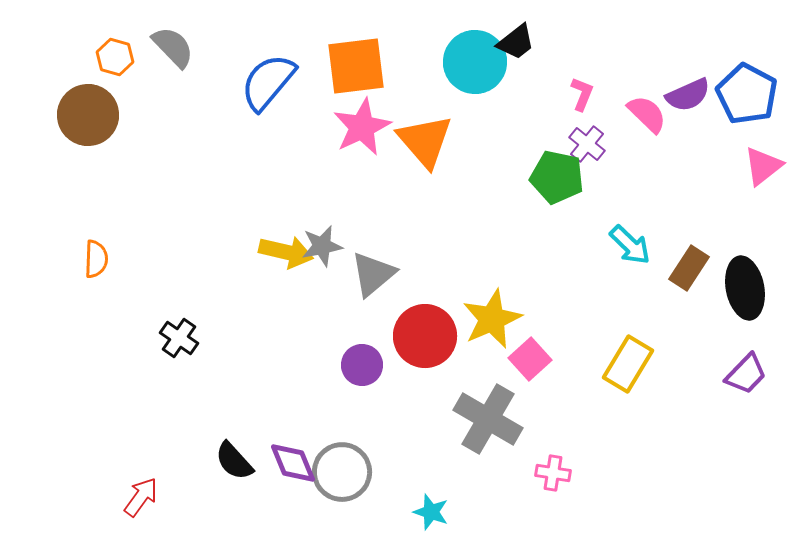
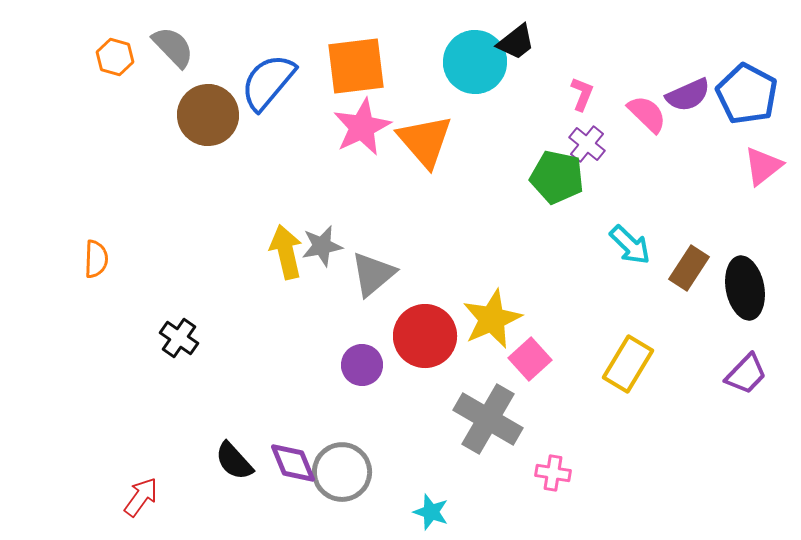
brown circle: moved 120 px right
yellow arrow: rotated 116 degrees counterclockwise
